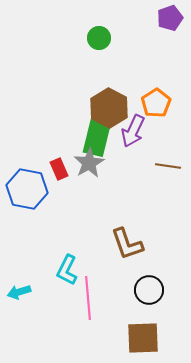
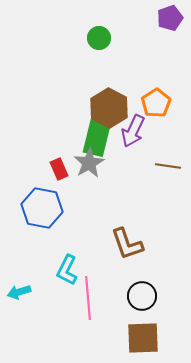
blue hexagon: moved 15 px right, 19 px down
black circle: moved 7 px left, 6 px down
